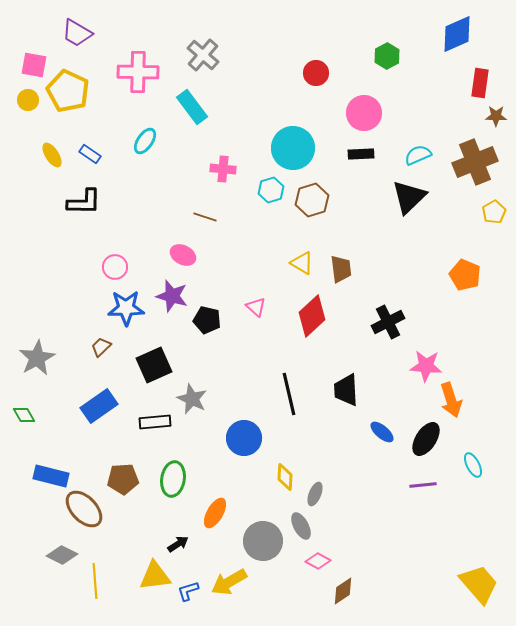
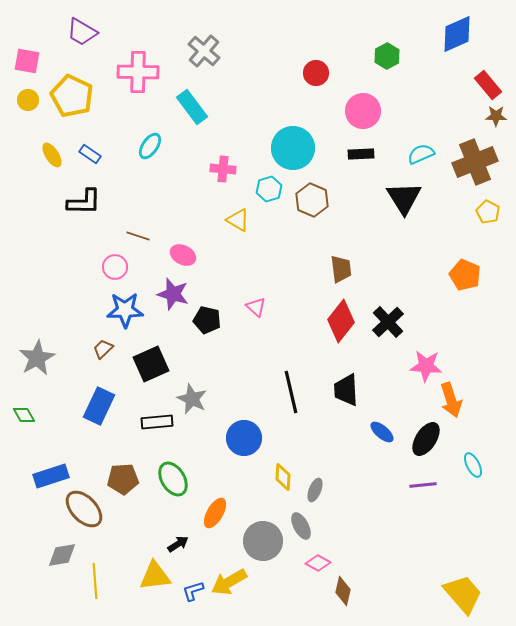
purple trapezoid at (77, 33): moved 5 px right, 1 px up
gray cross at (203, 55): moved 1 px right, 4 px up
pink square at (34, 65): moved 7 px left, 4 px up
red rectangle at (480, 83): moved 8 px right, 2 px down; rotated 48 degrees counterclockwise
yellow pentagon at (68, 91): moved 4 px right, 5 px down
pink circle at (364, 113): moved 1 px left, 2 px up
cyan ellipse at (145, 141): moved 5 px right, 5 px down
cyan semicircle at (418, 155): moved 3 px right, 1 px up
cyan hexagon at (271, 190): moved 2 px left, 1 px up
black triangle at (409, 197): moved 5 px left, 1 px down; rotated 18 degrees counterclockwise
brown hexagon at (312, 200): rotated 20 degrees counterclockwise
yellow pentagon at (494, 212): moved 6 px left; rotated 15 degrees counterclockwise
brown line at (205, 217): moved 67 px left, 19 px down
yellow triangle at (302, 263): moved 64 px left, 43 px up
purple star at (172, 296): moved 1 px right, 2 px up
blue star at (126, 308): moved 1 px left, 2 px down
red diamond at (312, 316): moved 29 px right, 5 px down; rotated 9 degrees counterclockwise
black cross at (388, 322): rotated 16 degrees counterclockwise
brown trapezoid at (101, 347): moved 2 px right, 2 px down
black square at (154, 365): moved 3 px left, 1 px up
black line at (289, 394): moved 2 px right, 2 px up
blue rectangle at (99, 406): rotated 30 degrees counterclockwise
black rectangle at (155, 422): moved 2 px right
blue rectangle at (51, 476): rotated 32 degrees counterclockwise
yellow diamond at (285, 477): moved 2 px left
green ellipse at (173, 479): rotated 40 degrees counterclockwise
gray ellipse at (315, 494): moved 4 px up
gray diamond at (62, 555): rotated 36 degrees counterclockwise
pink diamond at (318, 561): moved 2 px down
yellow trapezoid at (479, 584): moved 16 px left, 10 px down
blue L-shape at (188, 591): moved 5 px right
brown diamond at (343, 591): rotated 44 degrees counterclockwise
